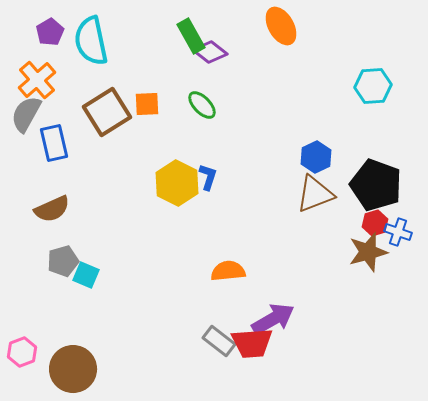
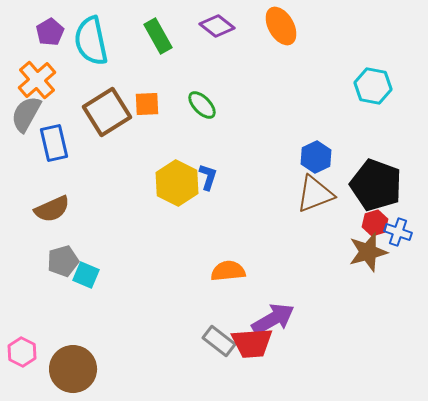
green rectangle: moved 33 px left
purple diamond: moved 7 px right, 26 px up
cyan hexagon: rotated 15 degrees clockwise
pink hexagon: rotated 12 degrees counterclockwise
